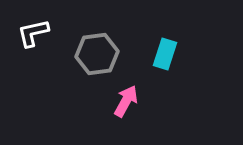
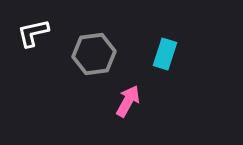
gray hexagon: moved 3 px left
pink arrow: moved 2 px right
